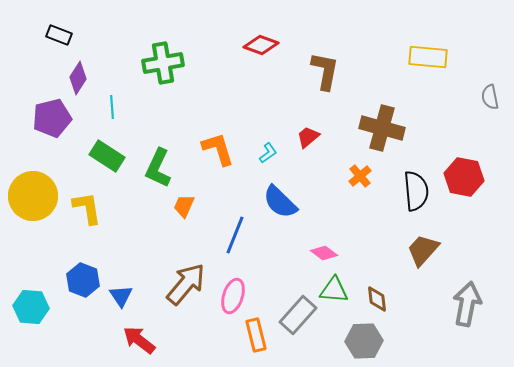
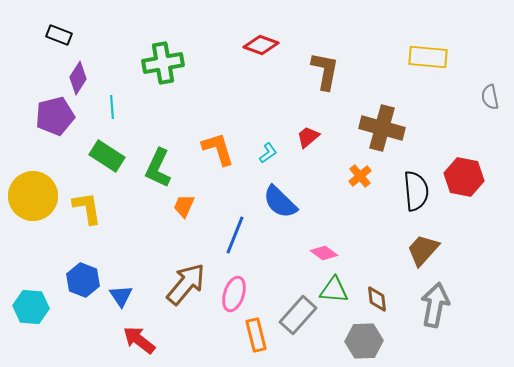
purple pentagon: moved 3 px right, 2 px up
pink ellipse: moved 1 px right, 2 px up
gray arrow: moved 32 px left, 1 px down
